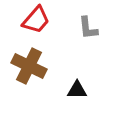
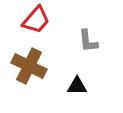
gray L-shape: moved 13 px down
black triangle: moved 4 px up
